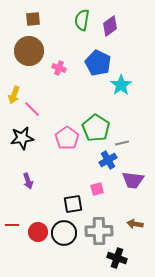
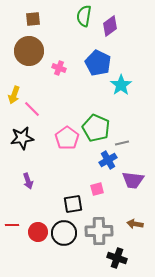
green semicircle: moved 2 px right, 4 px up
green pentagon: rotated 8 degrees counterclockwise
